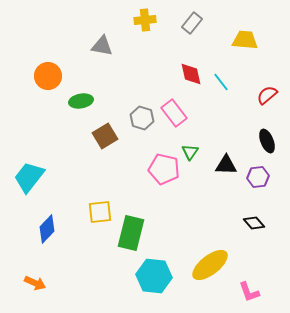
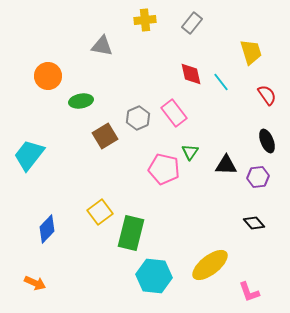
yellow trapezoid: moved 6 px right, 12 px down; rotated 68 degrees clockwise
red semicircle: rotated 95 degrees clockwise
gray hexagon: moved 4 px left; rotated 20 degrees clockwise
cyan trapezoid: moved 22 px up
yellow square: rotated 30 degrees counterclockwise
